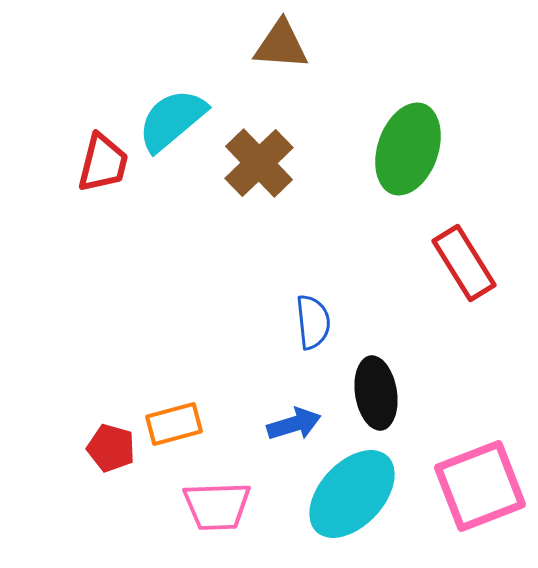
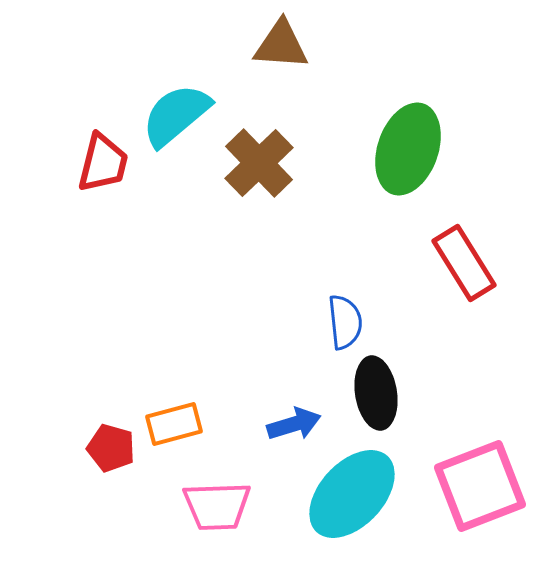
cyan semicircle: moved 4 px right, 5 px up
blue semicircle: moved 32 px right
